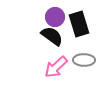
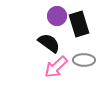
purple circle: moved 2 px right, 1 px up
black semicircle: moved 3 px left, 7 px down
